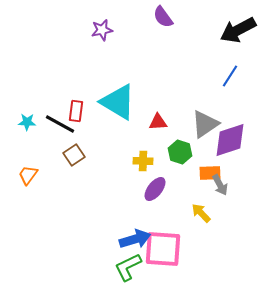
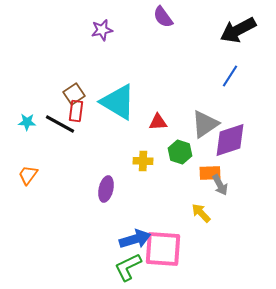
brown square: moved 61 px up
purple ellipse: moved 49 px left; rotated 25 degrees counterclockwise
